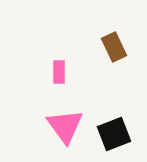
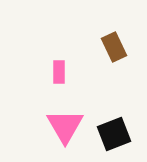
pink triangle: rotated 6 degrees clockwise
